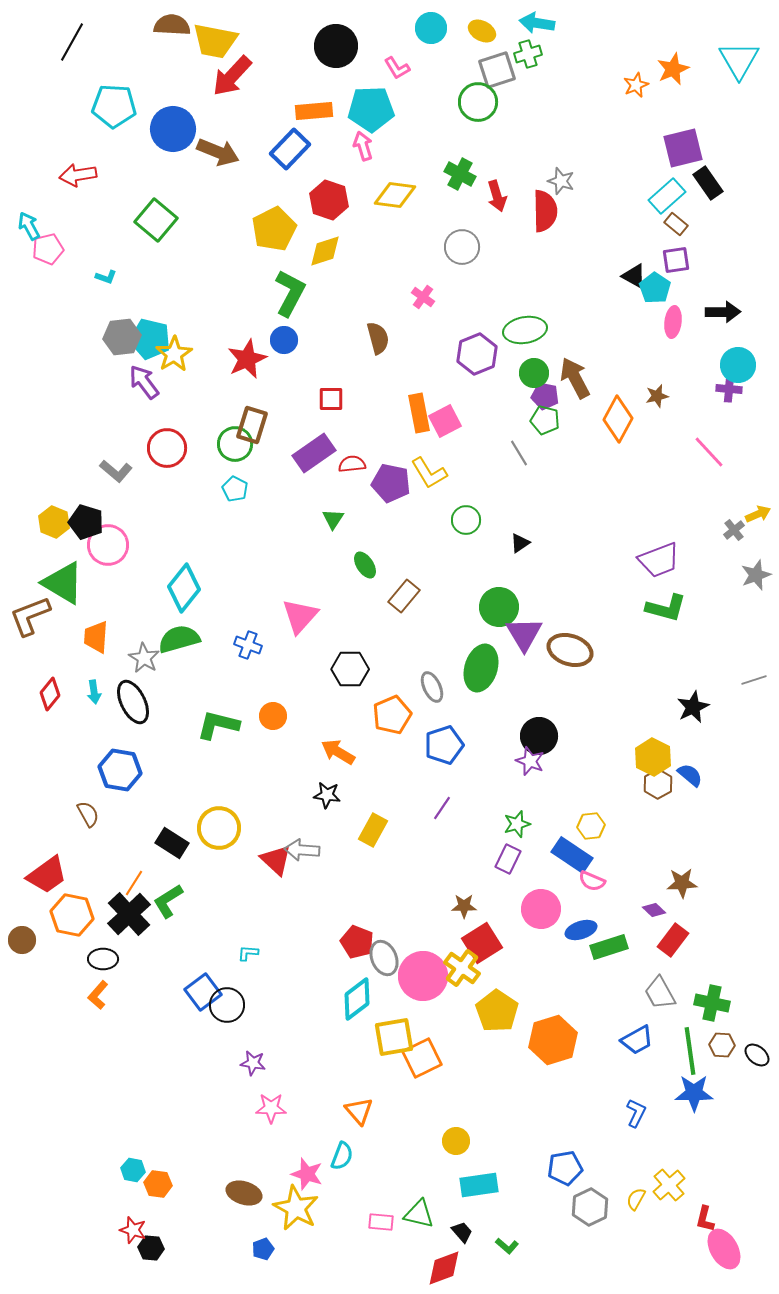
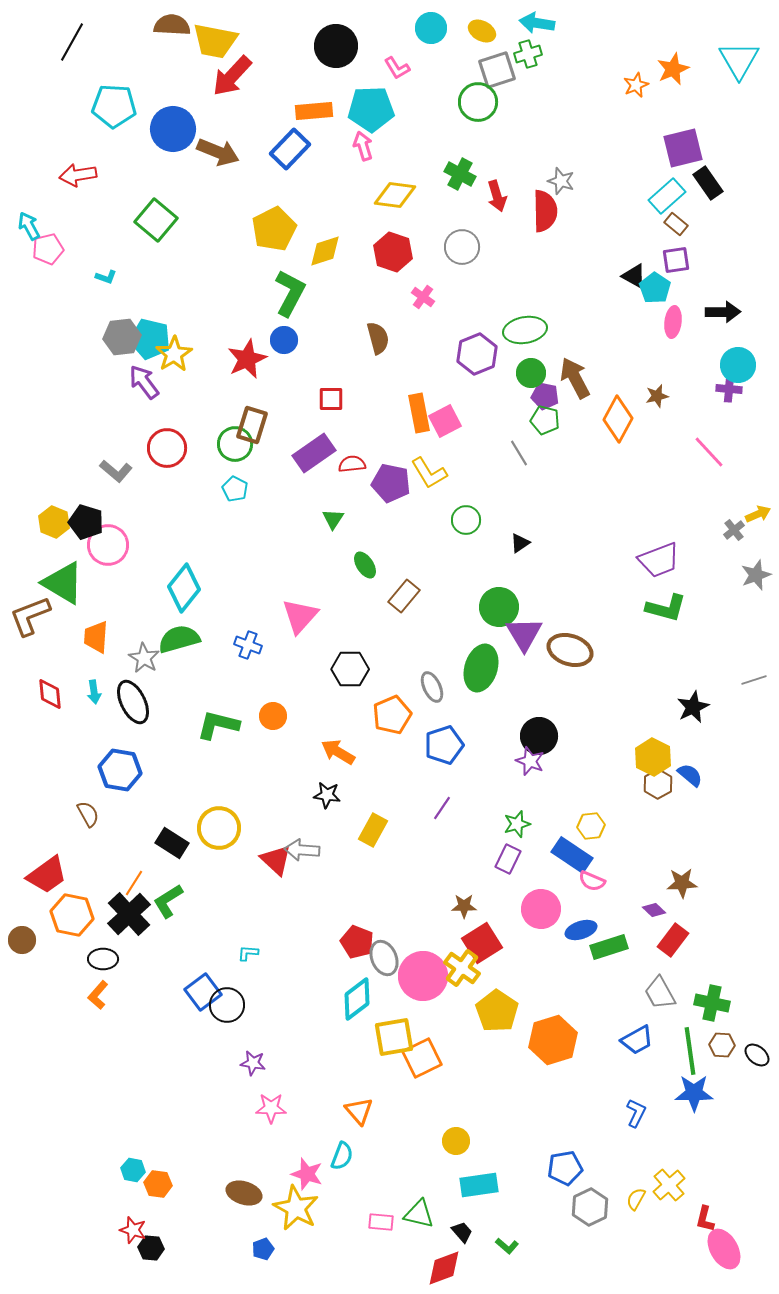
red hexagon at (329, 200): moved 64 px right, 52 px down
green circle at (534, 373): moved 3 px left
red diamond at (50, 694): rotated 44 degrees counterclockwise
